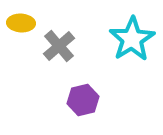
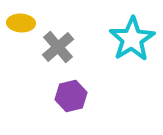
gray cross: moved 1 px left, 1 px down
purple hexagon: moved 12 px left, 4 px up
